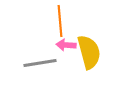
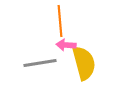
yellow semicircle: moved 5 px left, 11 px down
